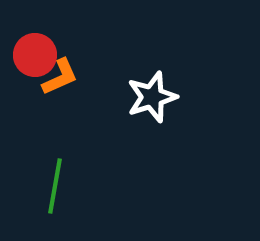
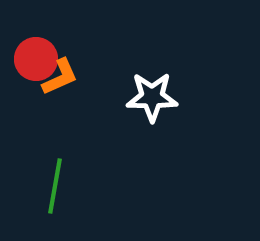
red circle: moved 1 px right, 4 px down
white star: rotated 18 degrees clockwise
